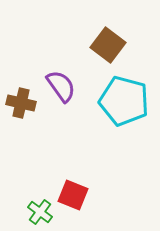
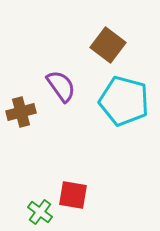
brown cross: moved 9 px down; rotated 28 degrees counterclockwise
red square: rotated 12 degrees counterclockwise
